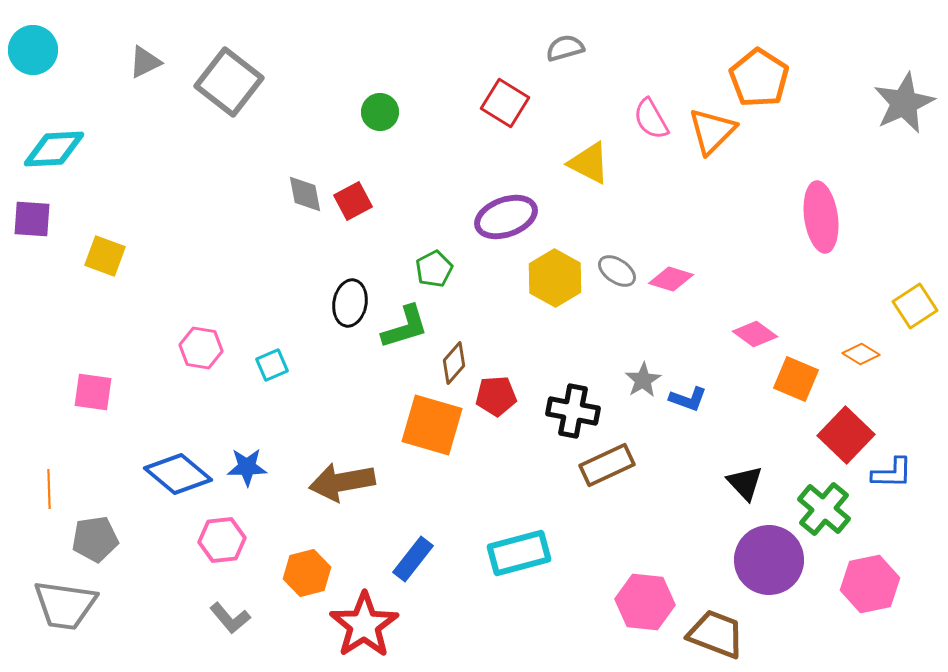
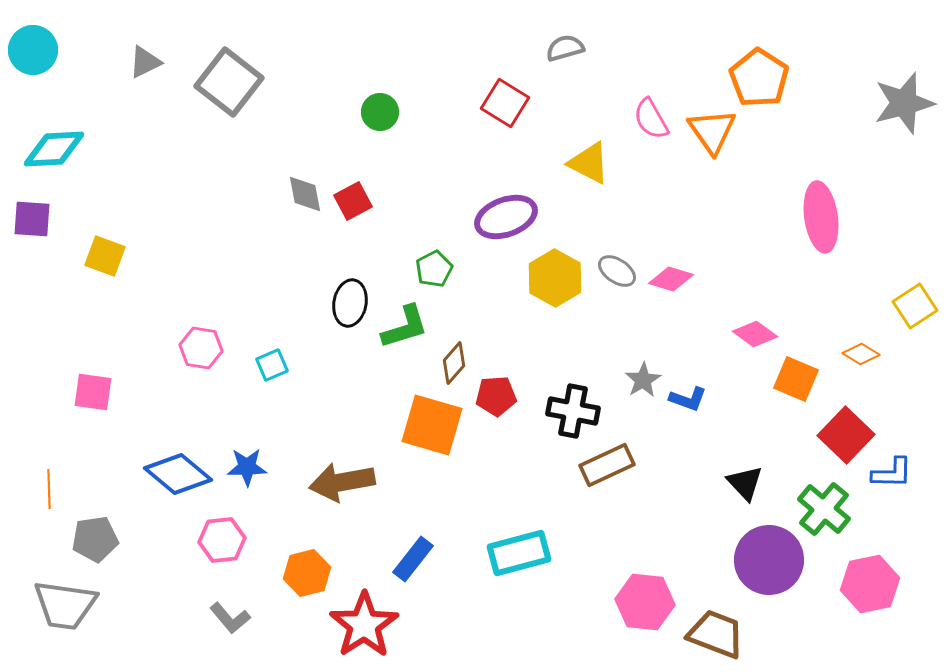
gray star at (904, 103): rotated 10 degrees clockwise
orange triangle at (712, 131): rotated 20 degrees counterclockwise
